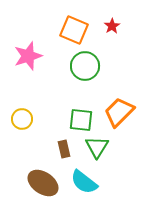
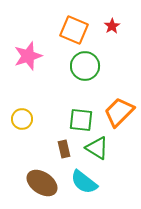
green triangle: moved 1 px down; rotated 30 degrees counterclockwise
brown ellipse: moved 1 px left
